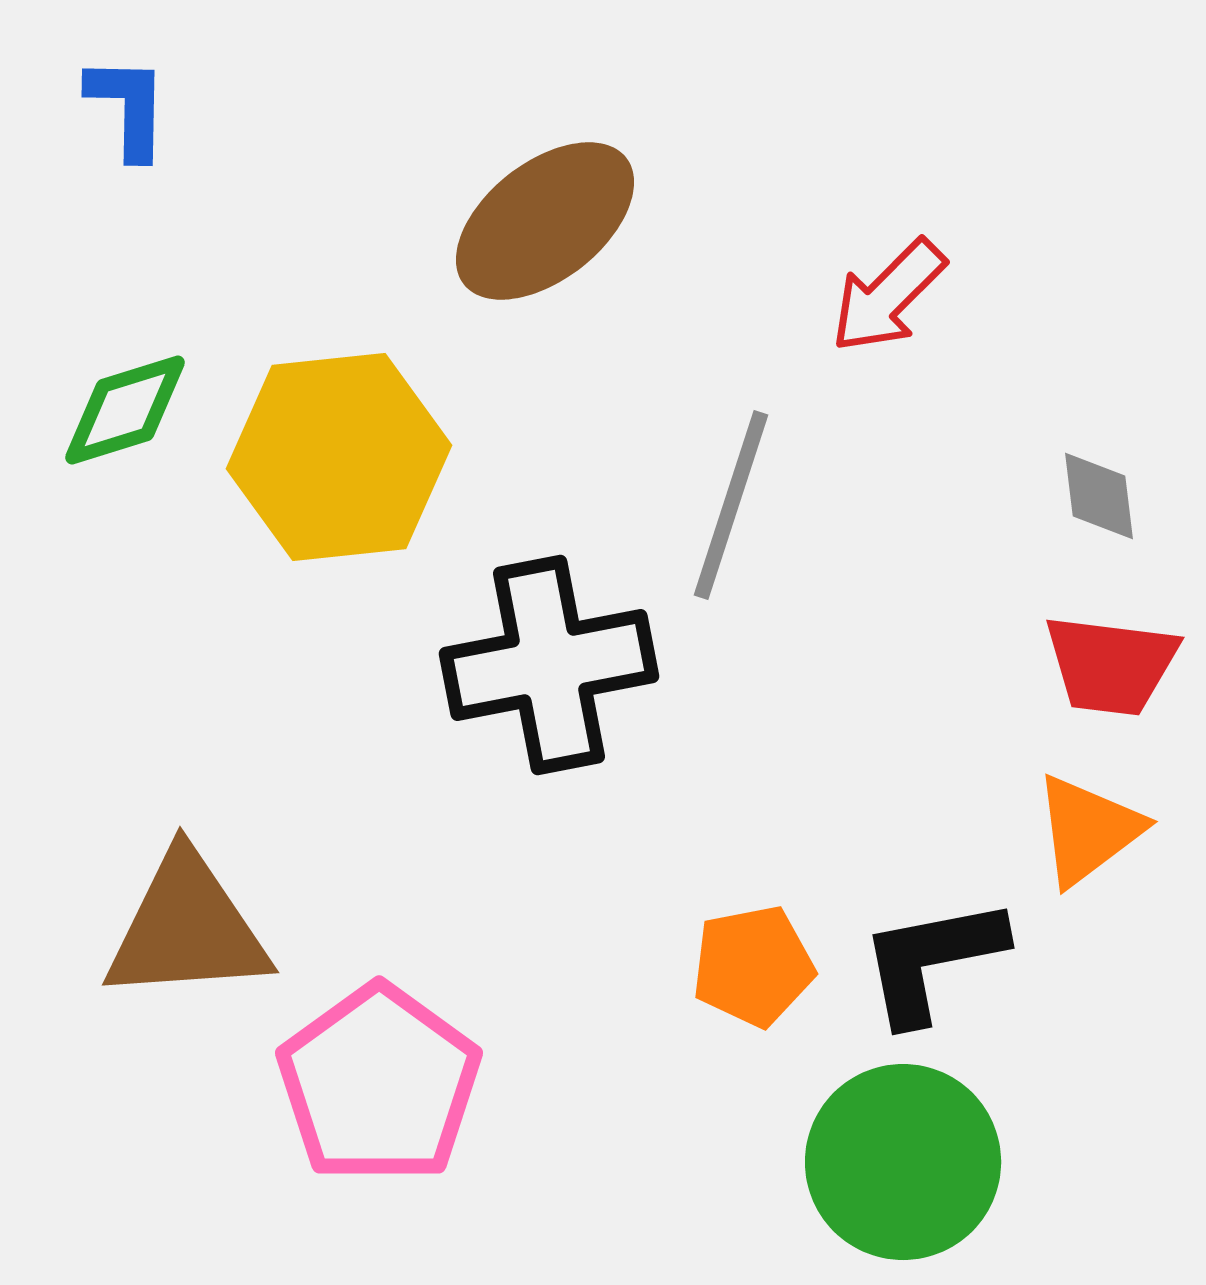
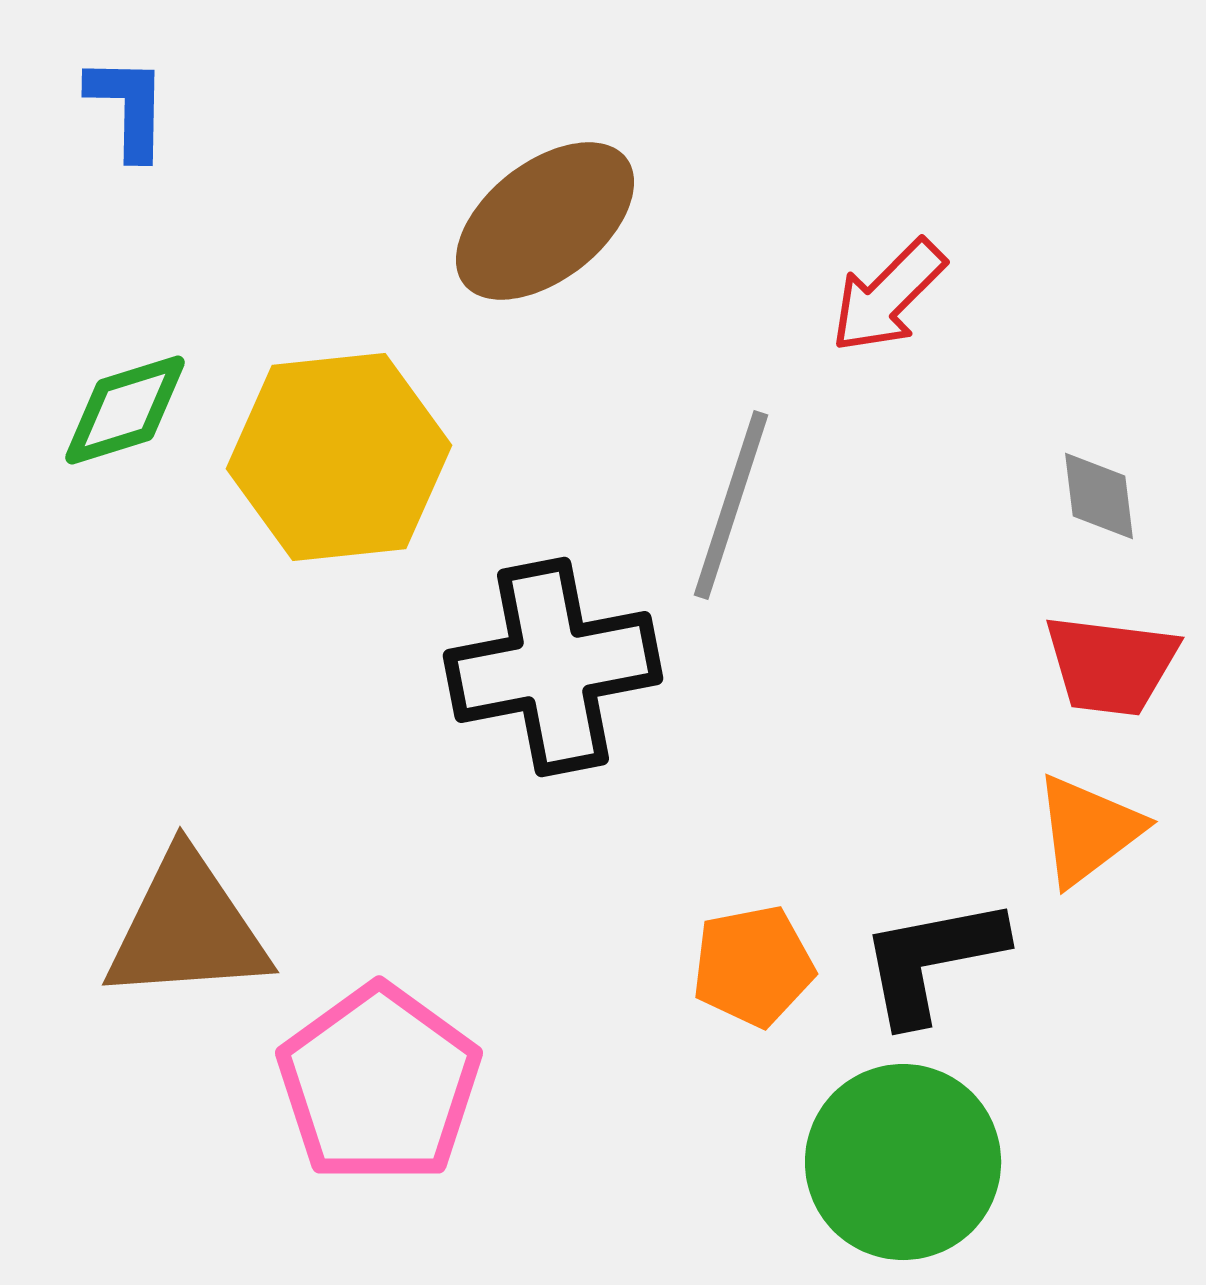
black cross: moved 4 px right, 2 px down
